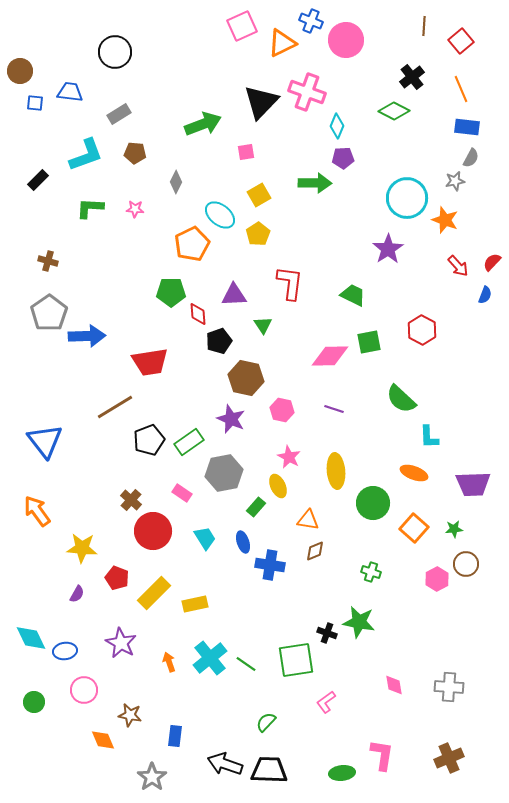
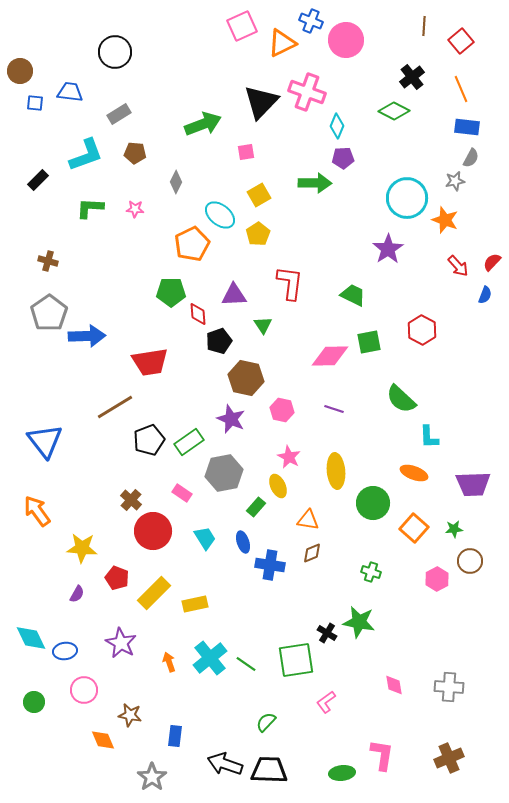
brown diamond at (315, 551): moved 3 px left, 2 px down
brown circle at (466, 564): moved 4 px right, 3 px up
black cross at (327, 633): rotated 12 degrees clockwise
